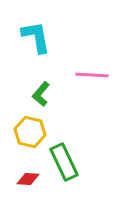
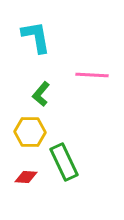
yellow hexagon: rotated 12 degrees counterclockwise
red diamond: moved 2 px left, 2 px up
